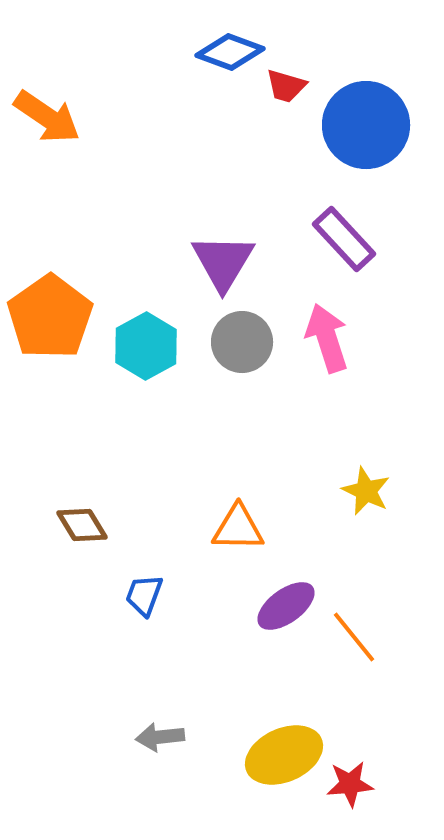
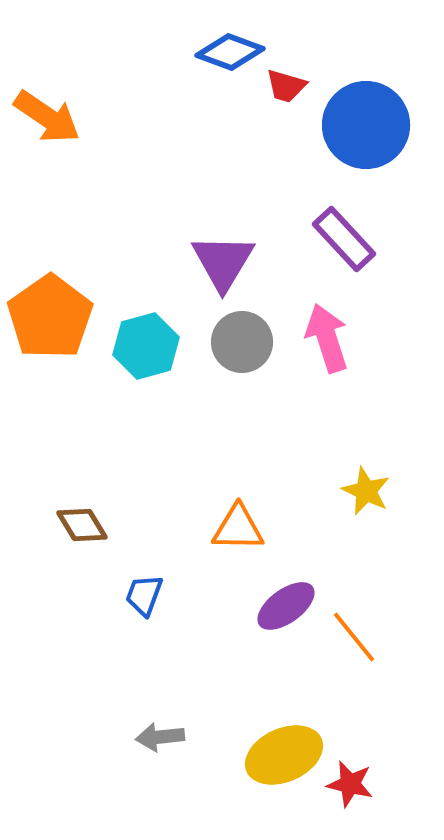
cyan hexagon: rotated 14 degrees clockwise
red star: rotated 18 degrees clockwise
